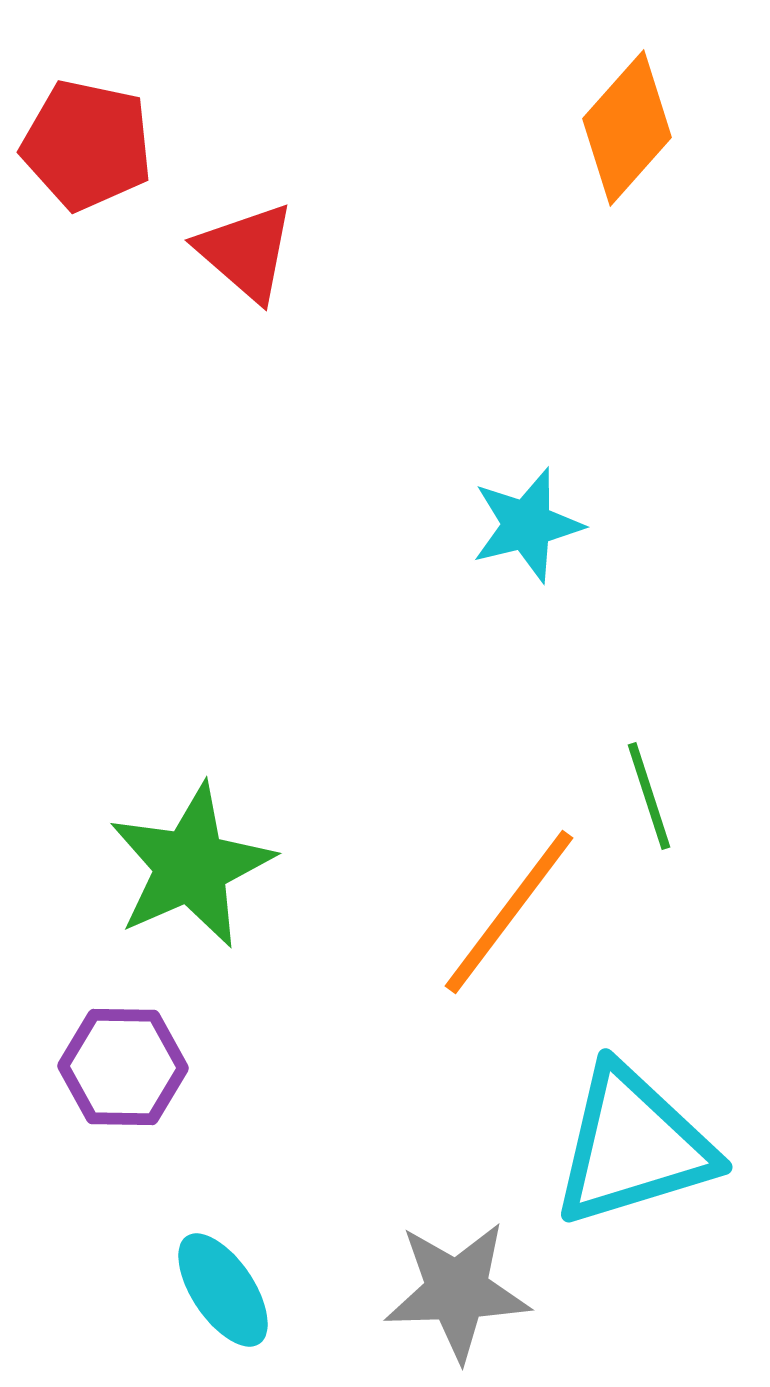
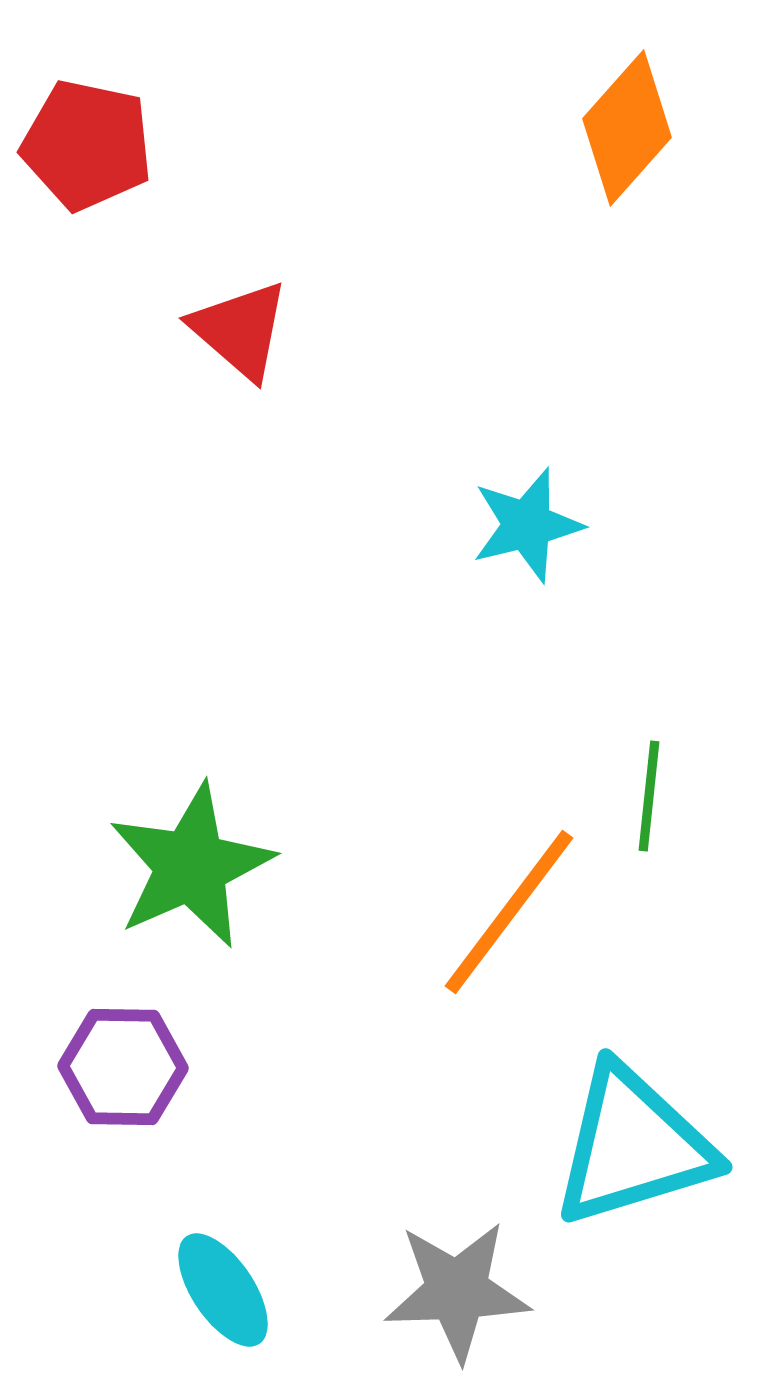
red triangle: moved 6 px left, 78 px down
green line: rotated 24 degrees clockwise
